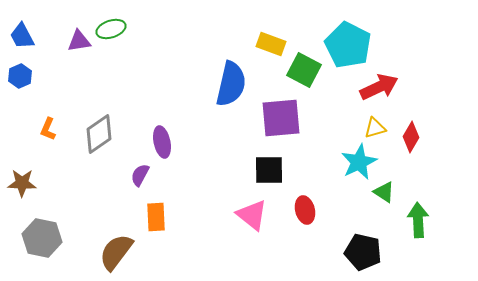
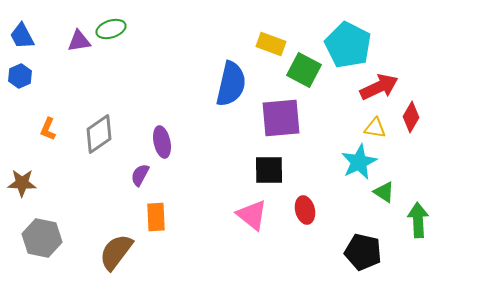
yellow triangle: rotated 25 degrees clockwise
red diamond: moved 20 px up
